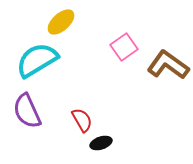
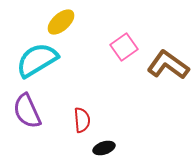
red semicircle: rotated 25 degrees clockwise
black ellipse: moved 3 px right, 5 px down
